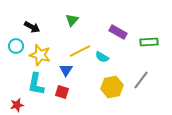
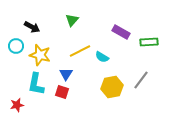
purple rectangle: moved 3 px right
blue triangle: moved 4 px down
